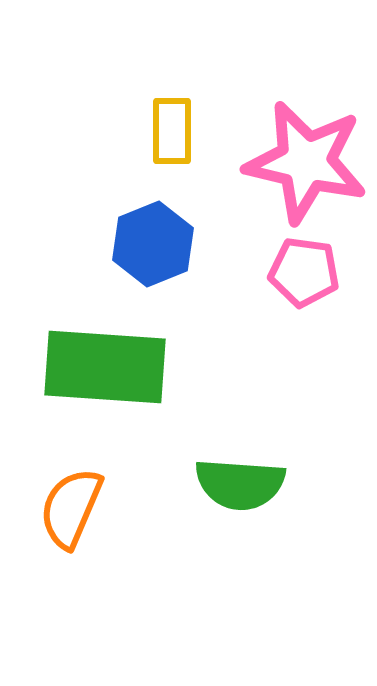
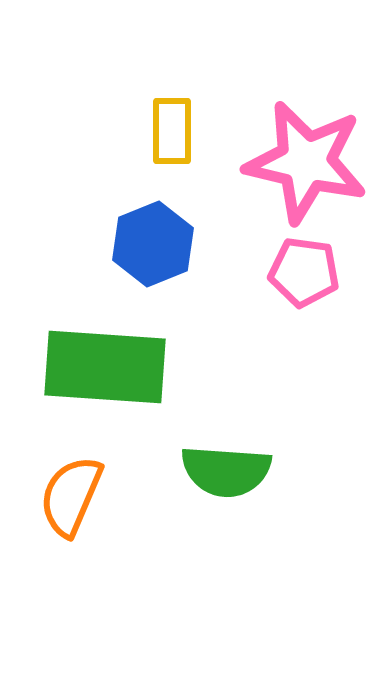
green semicircle: moved 14 px left, 13 px up
orange semicircle: moved 12 px up
